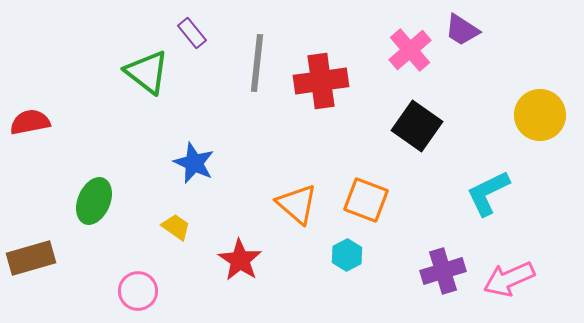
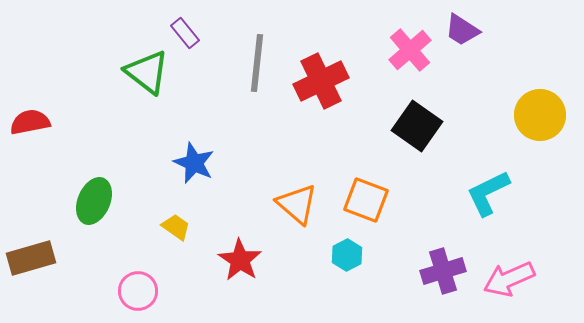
purple rectangle: moved 7 px left
red cross: rotated 18 degrees counterclockwise
